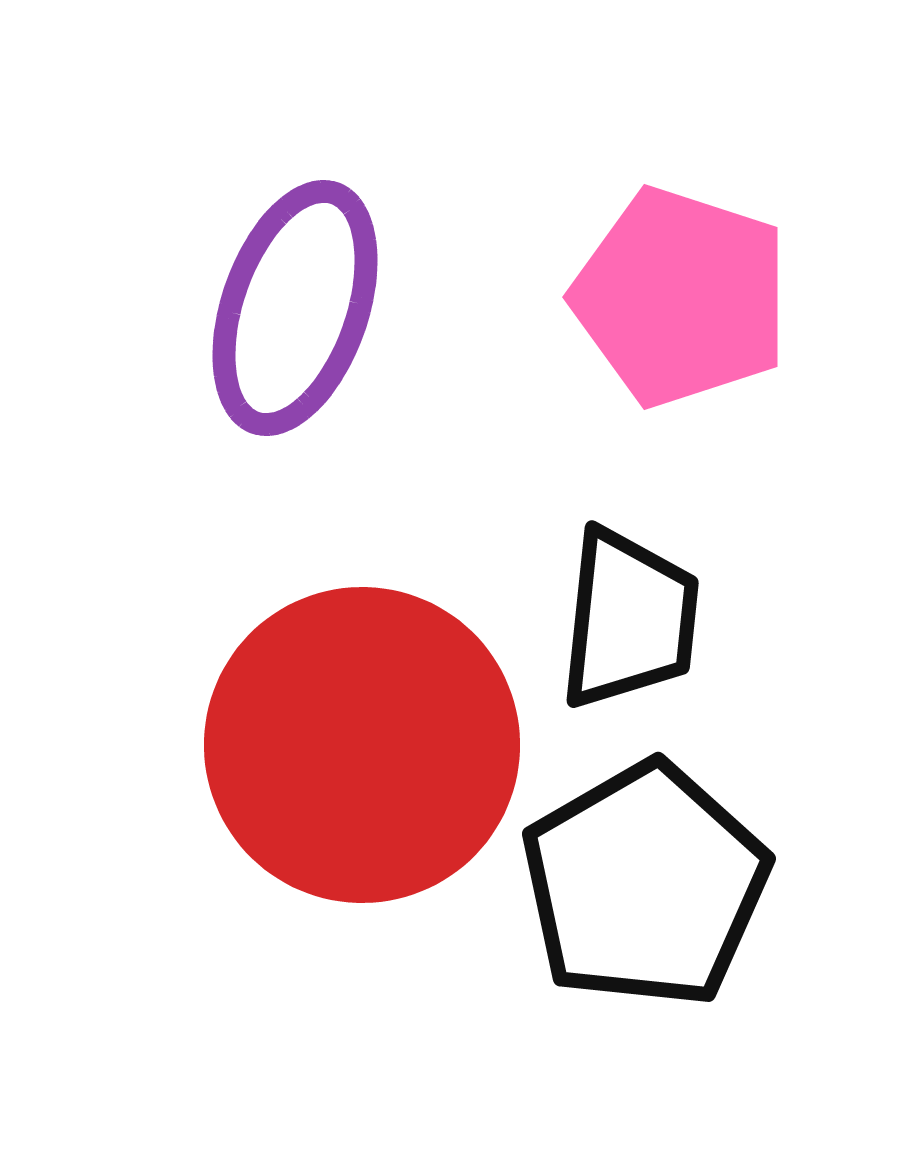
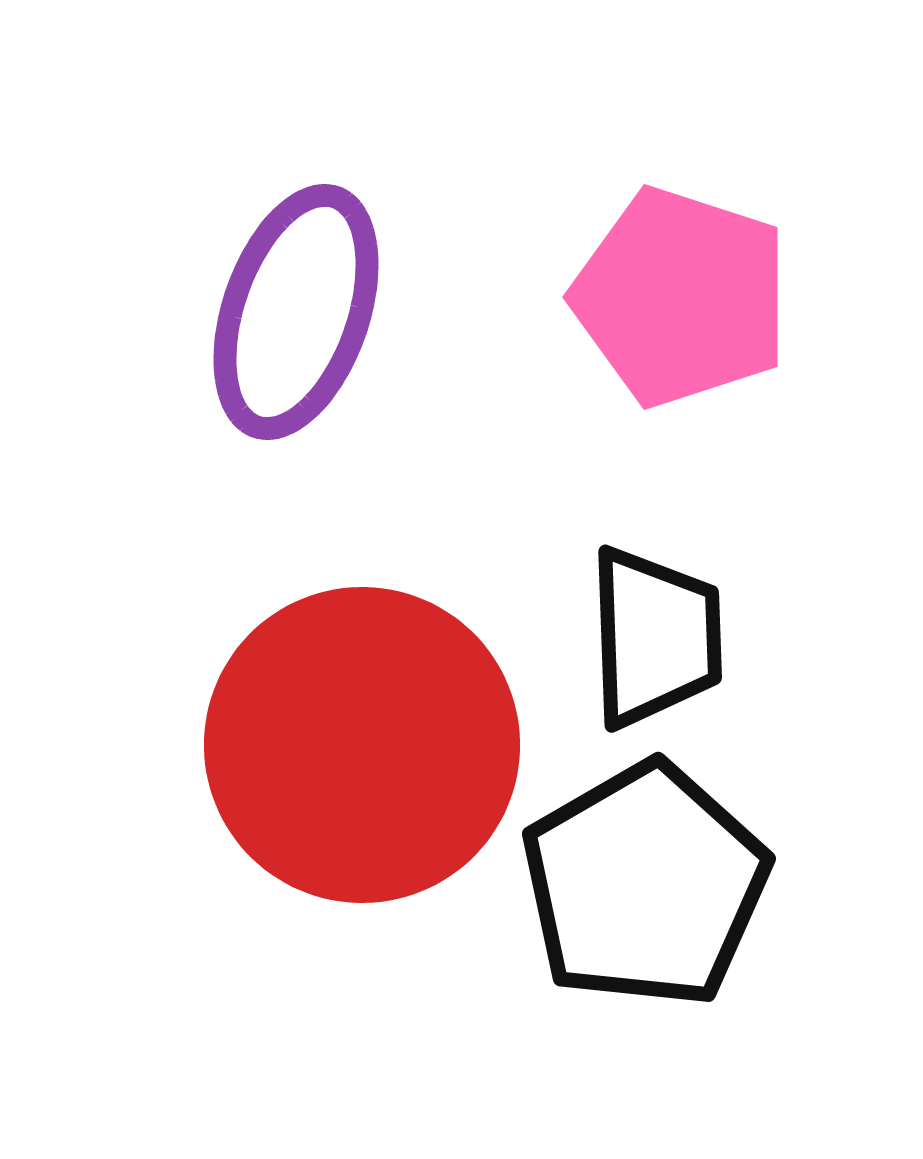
purple ellipse: moved 1 px right, 4 px down
black trapezoid: moved 26 px right, 18 px down; rotated 8 degrees counterclockwise
